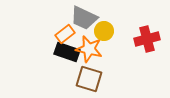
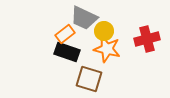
orange star: moved 18 px right
